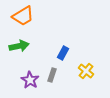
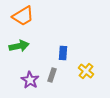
blue rectangle: rotated 24 degrees counterclockwise
